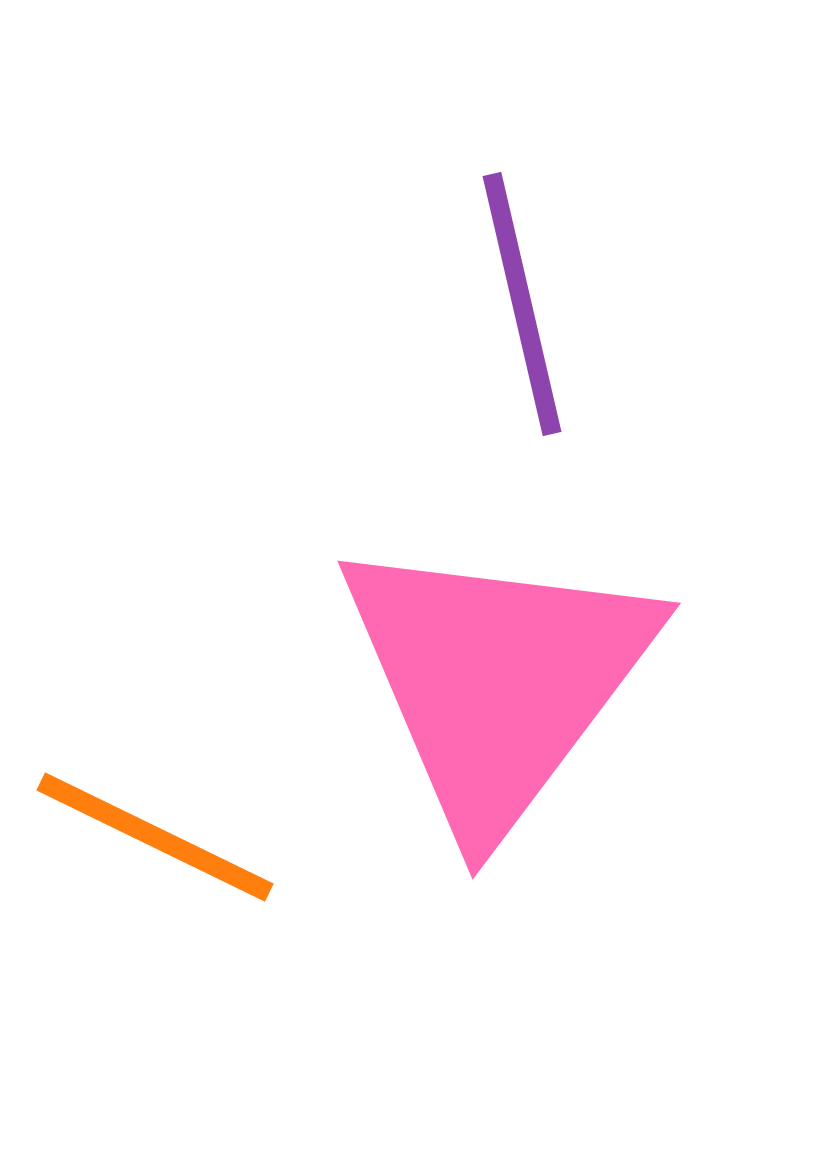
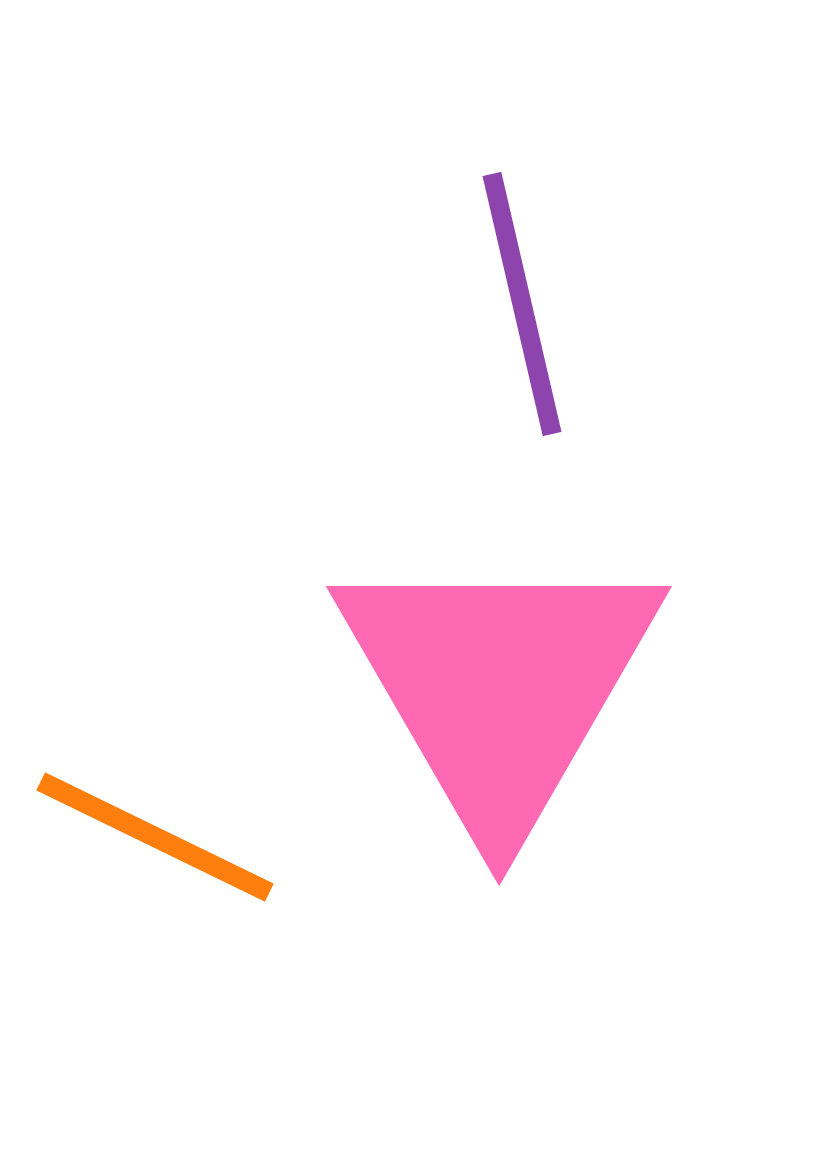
pink triangle: moved 2 px right, 5 px down; rotated 7 degrees counterclockwise
